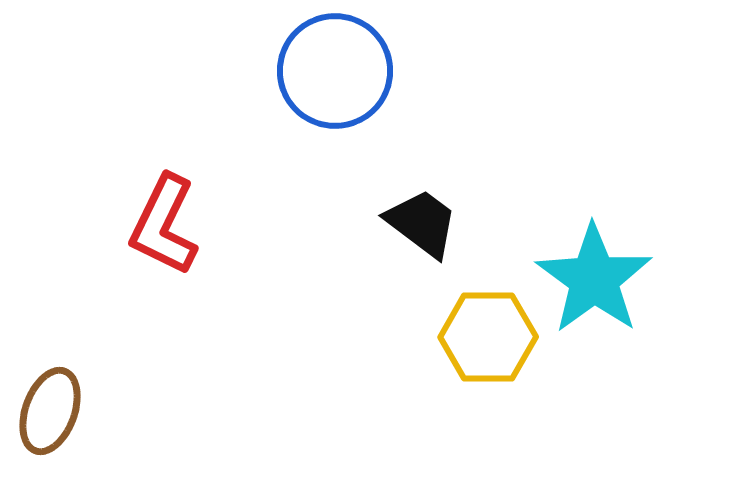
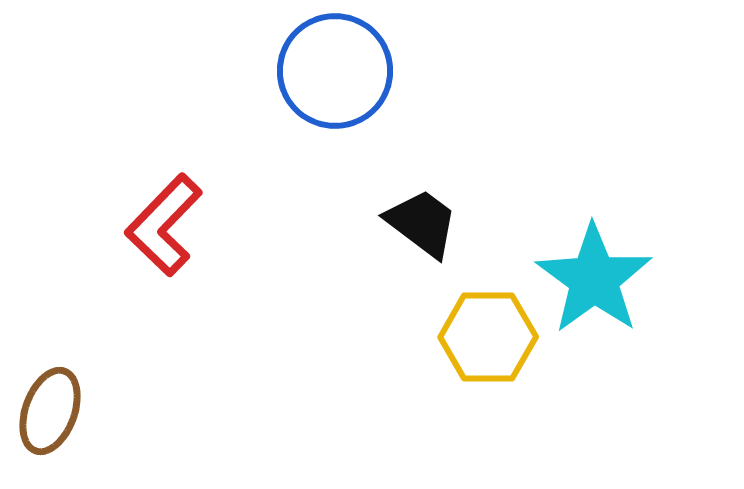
red L-shape: rotated 18 degrees clockwise
